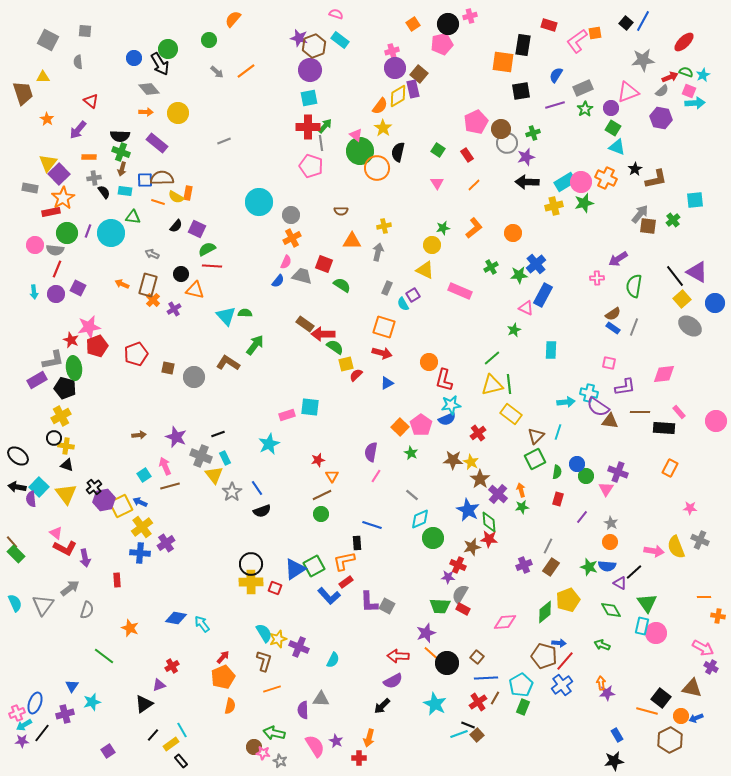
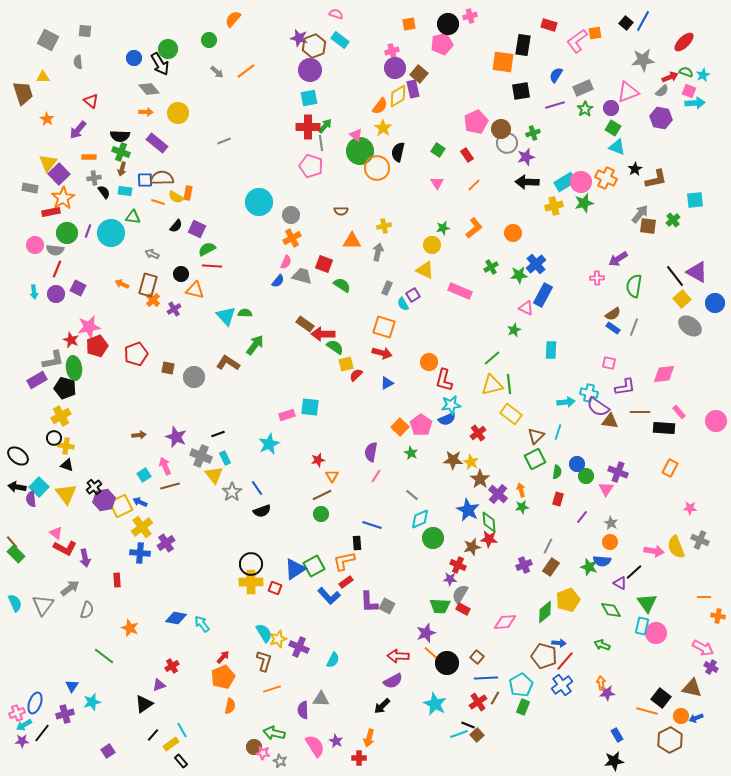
orange square at (413, 24): moved 4 px left; rotated 24 degrees clockwise
blue semicircle at (607, 566): moved 5 px left, 5 px up
purple star at (448, 577): moved 2 px right, 2 px down
